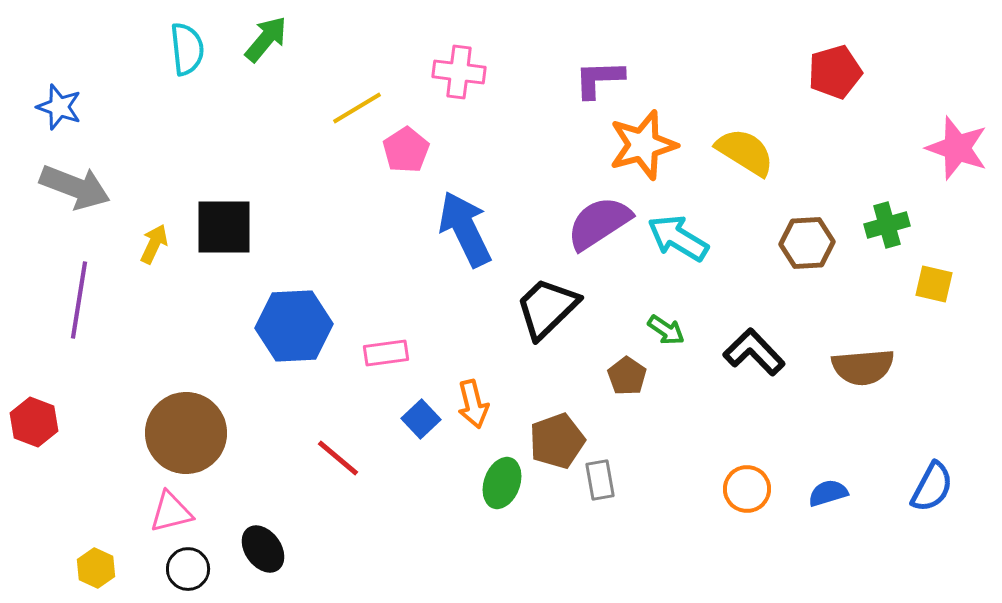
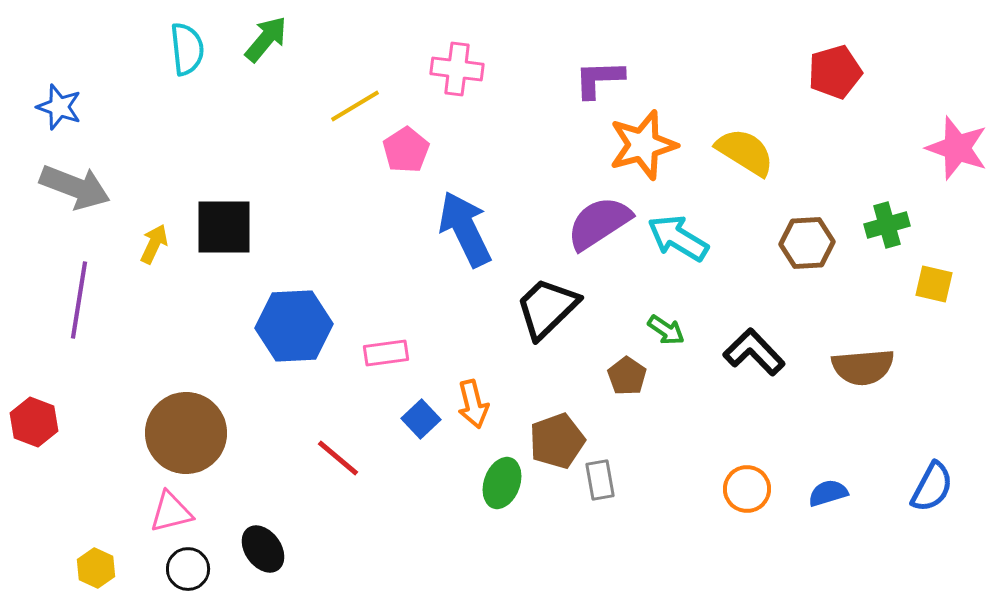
pink cross at (459, 72): moved 2 px left, 3 px up
yellow line at (357, 108): moved 2 px left, 2 px up
